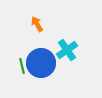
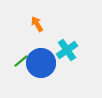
green line: moved 1 px left, 5 px up; rotated 63 degrees clockwise
